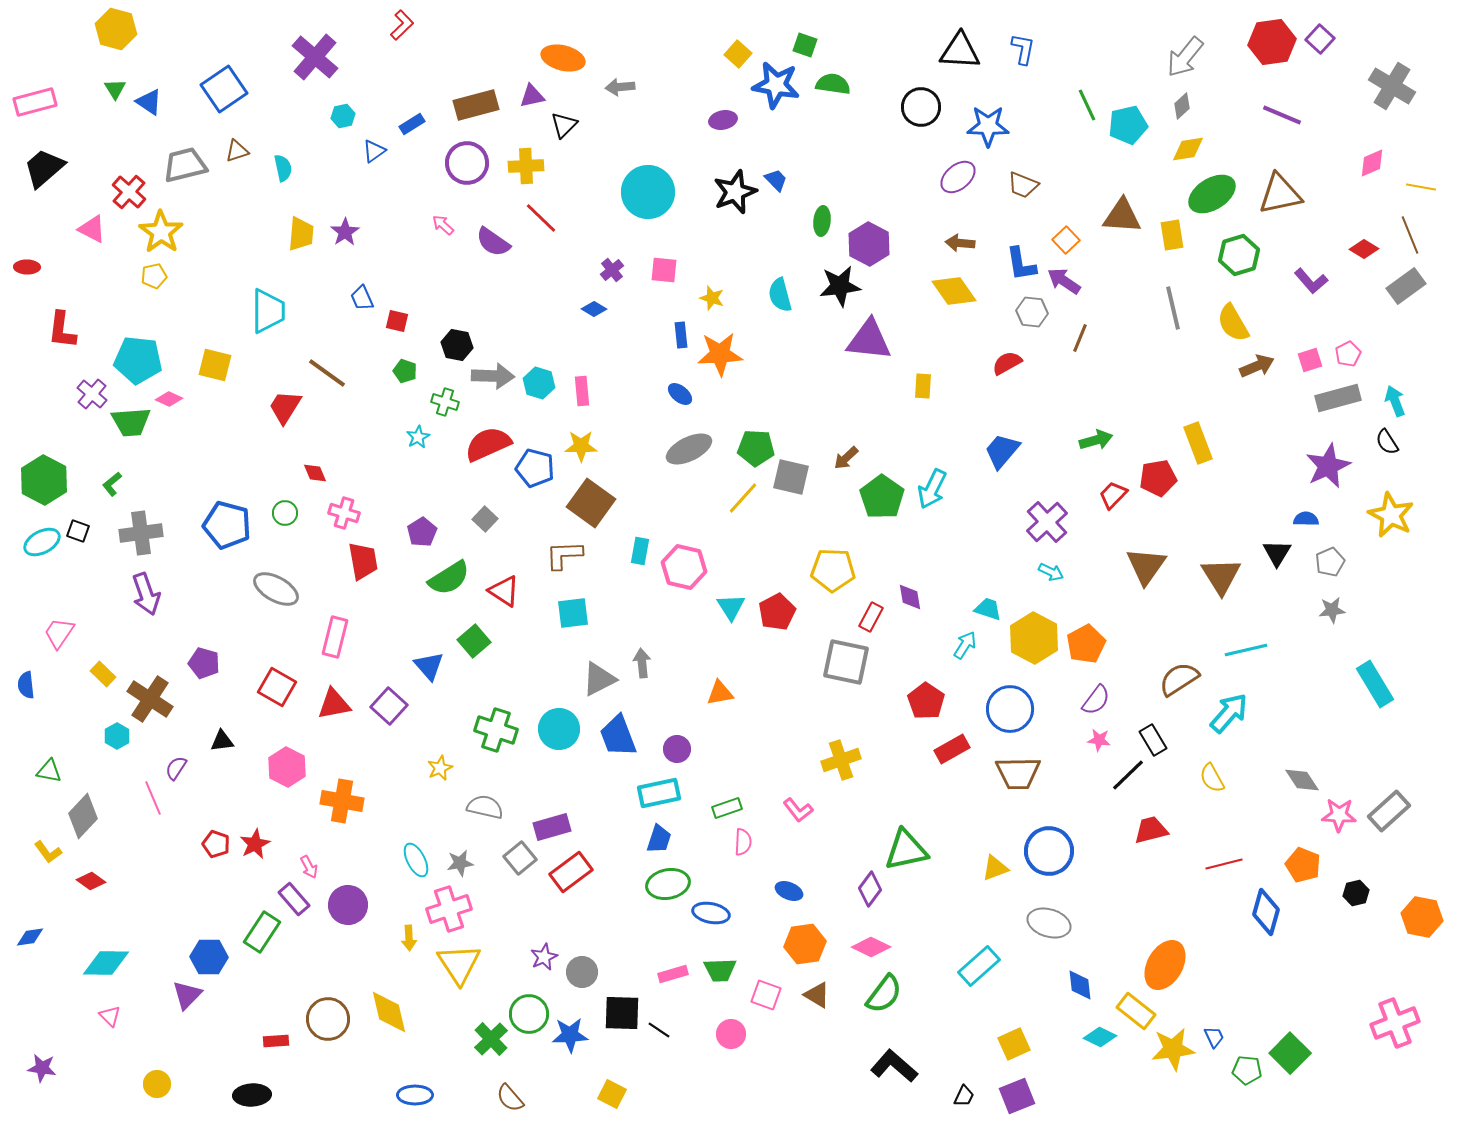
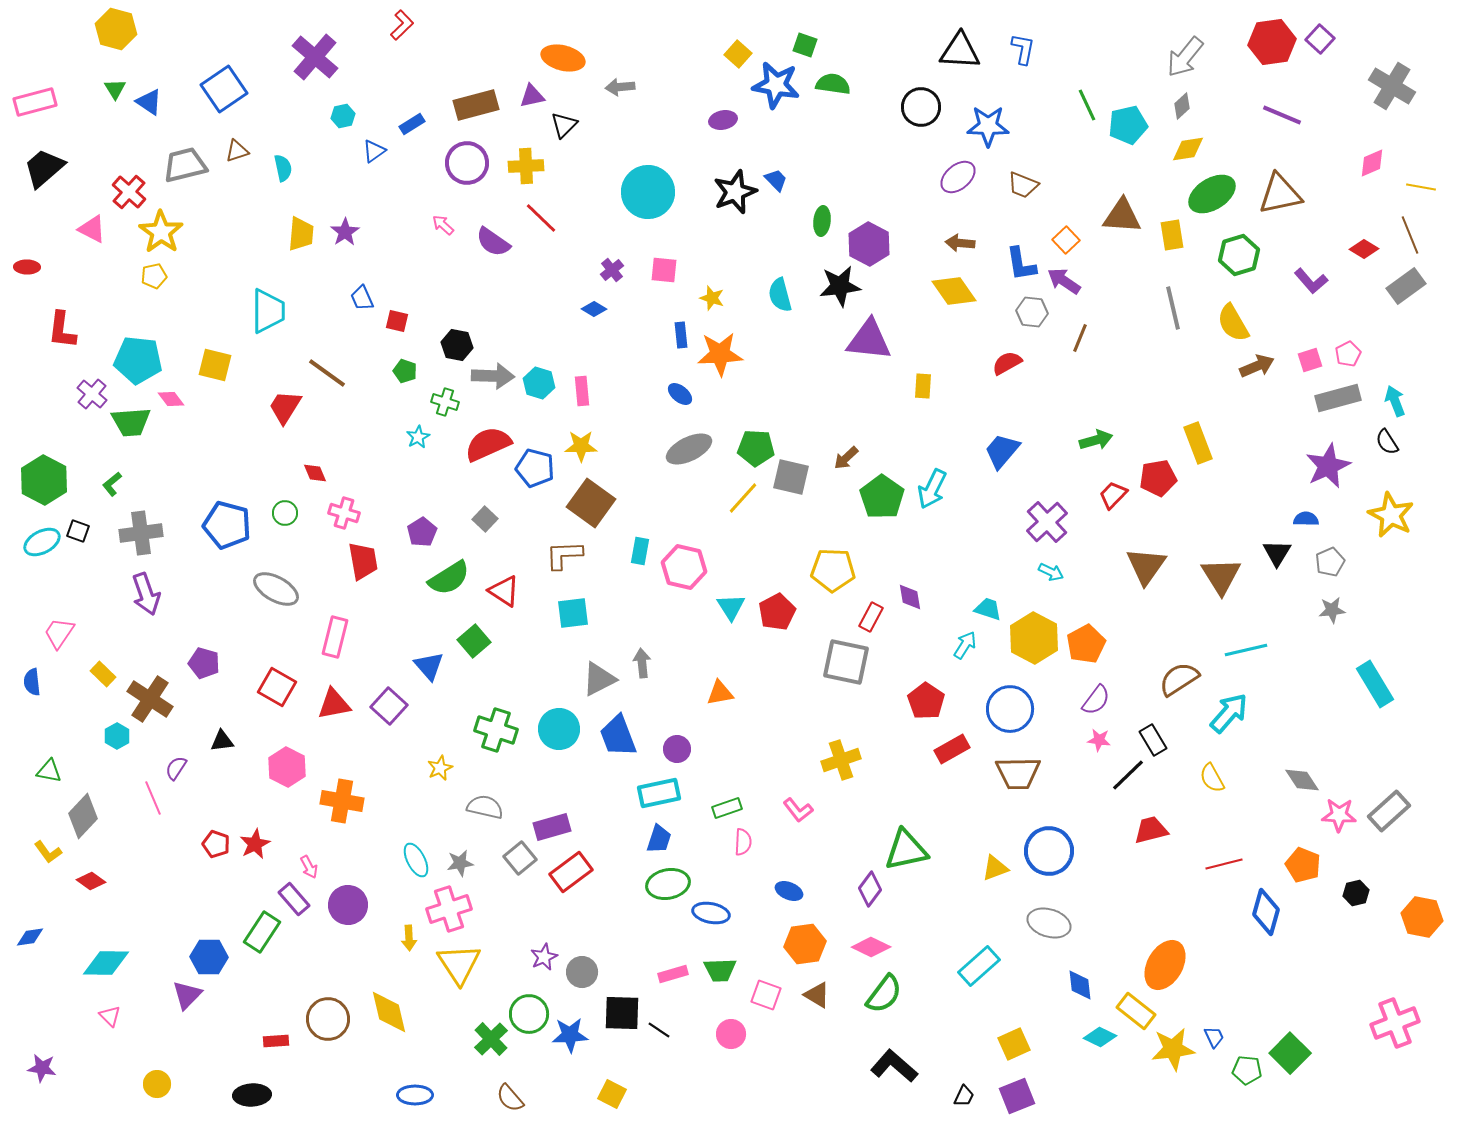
pink diamond at (169, 399): moved 2 px right; rotated 28 degrees clockwise
blue semicircle at (26, 685): moved 6 px right, 3 px up
